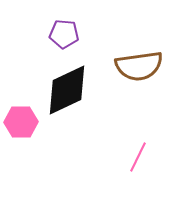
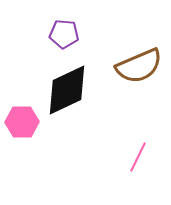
brown semicircle: rotated 15 degrees counterclockwise
pink hexagon: moved 1 px right
